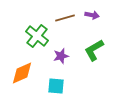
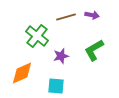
brown line: moved 1 px right, 1 px up
